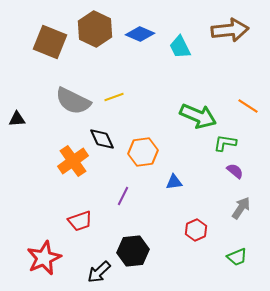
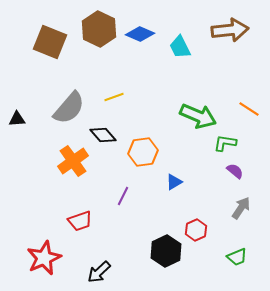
brown hexagon: moved 4 px right
gray semicircle: moved 4 px left, 7 px down; rotated 75 degrees counterclockwise
orange line: moved 1 px right, 3 px down
black diamond: moved 1 px right, 4 px up; rotated 16 degrees counterclockwise
blue triangle: rotated 24 degrees counterclockwise
black hexagon: moved 33 px right; rotated 20 degrees counterclockwise
